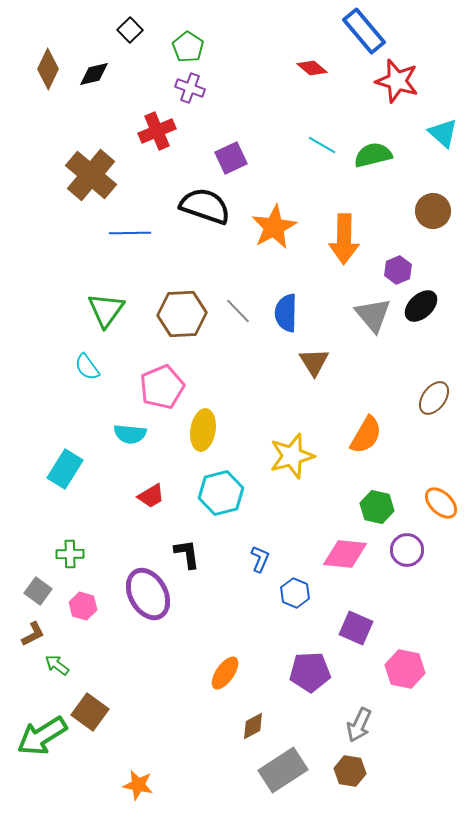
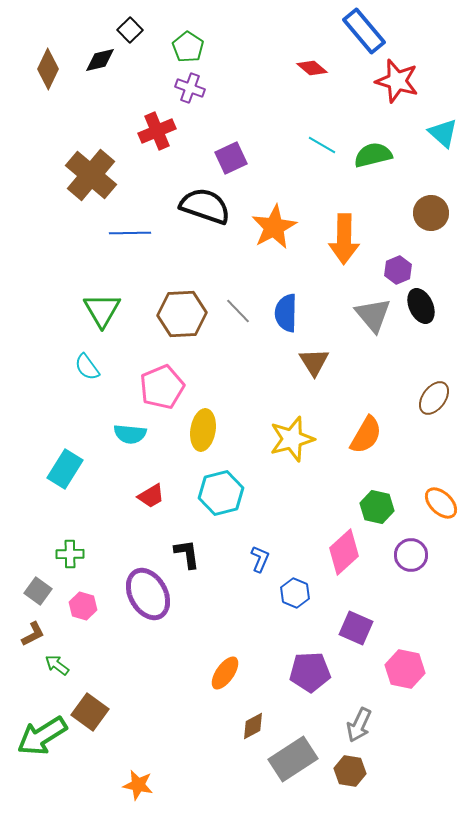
black diamond at (94, 74): moved 6 px right, 14 px up
brown circle at (433, 211): moved 2 px left, 2 px down
black ellipse at (421, 306): rotated 72 degrees counterclockwise
green triangle at (106, 310): moved 4 px left; rotated 6 degrees counterclockwise
yellow star at (292, 456): moved 17 px up
purple circle at (407, 550): moved 4 px right, 5 px down
pink diamond at (345, 554): moved 1 px left, 2 px up; rotated 48 degrees counterclockwise
gray rectangle at (283, 770): moved 10 px right, 11 px up
